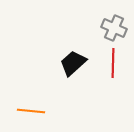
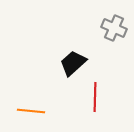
red line: moved 18 px left, 34 px down
